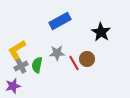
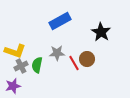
yellow L-shape: moved 2 px left, 1 px down; rotated 130 degrees counterclockwise
